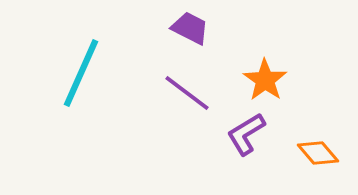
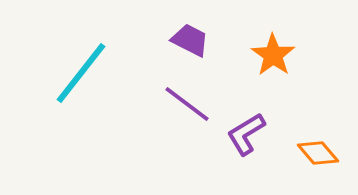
purple trapezoid: moved 12 px down
cyan line: rotated 14 degrees clockwise
orange star: moved 8 px right, 25 px up
purple line: moved 11 px down
